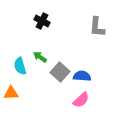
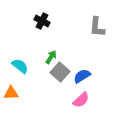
green arrow: moved 11 px right; rotated 88 degrees clockwise
cyan semicircle: rotated 144 degrees clockwise
blue semicircle: rotated 36 degrees counterclockwise
